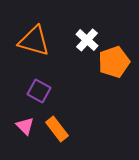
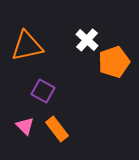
orange triangle: moved 7 px left, 5 px down; rotated 28 degrees counterclockwise
purple square: moved 4 px right
